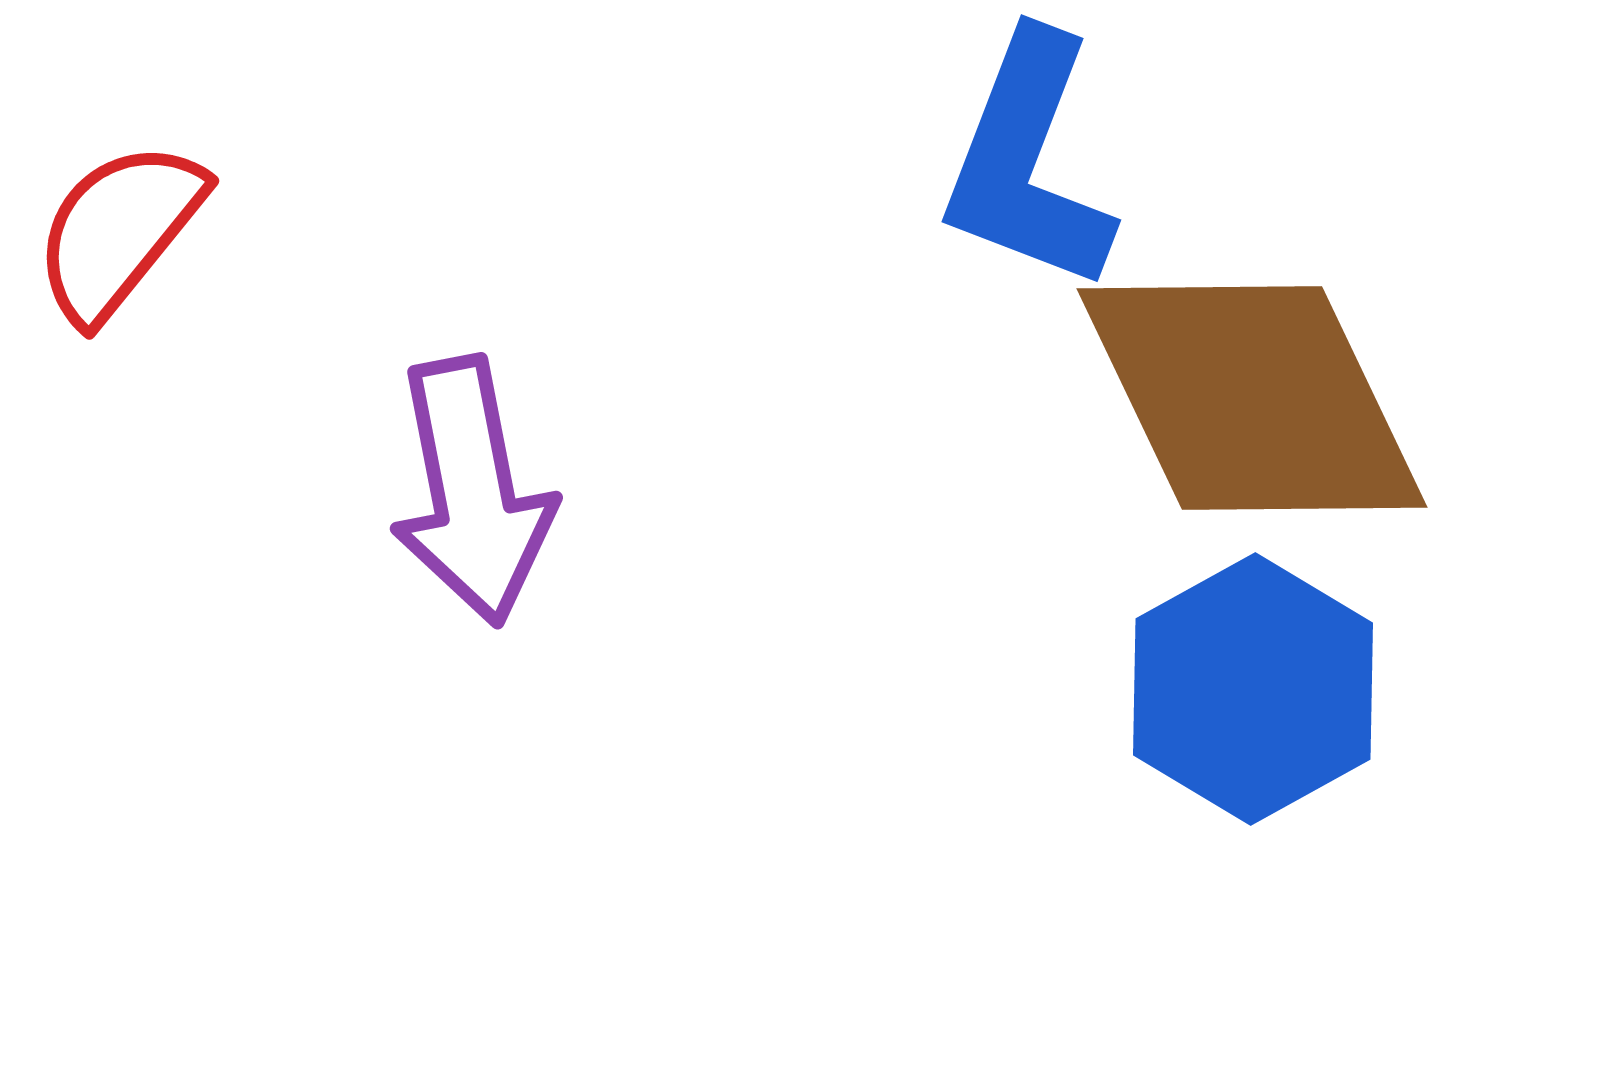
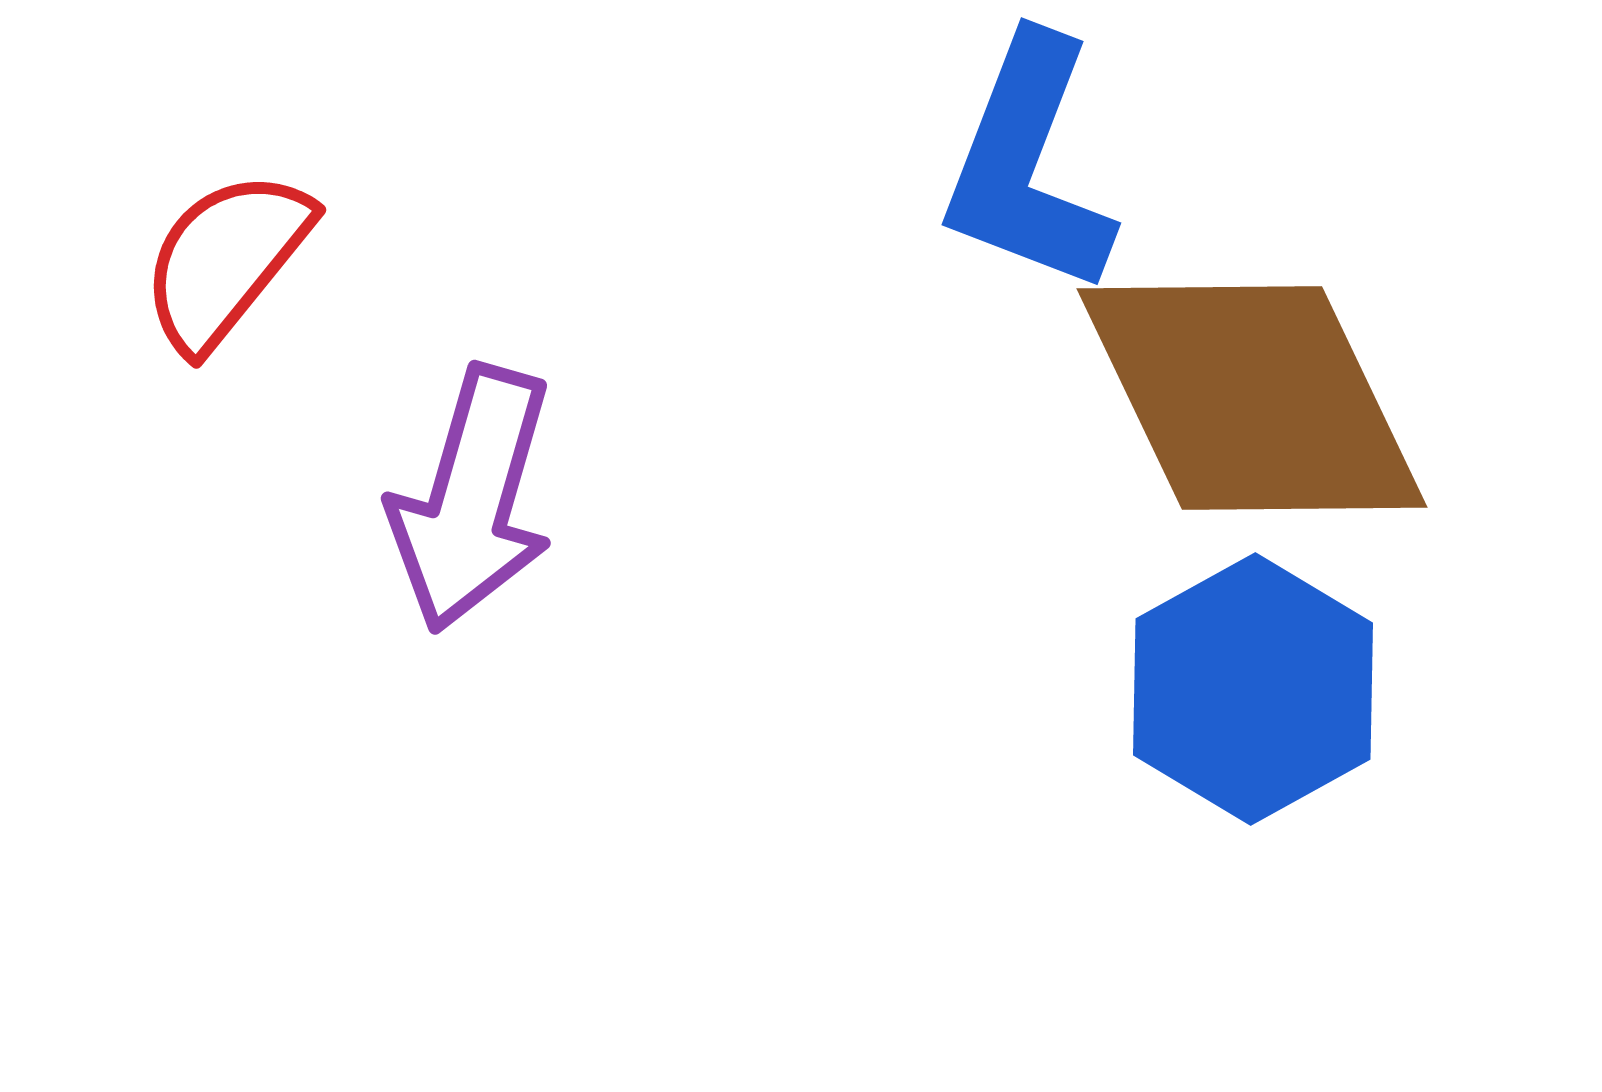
blue L-shape: moved 3 px down
red semicircle: moved 107 px right, 29 px down
purple arrow: moved 8 px down; rotated 27 degrees clockwise
